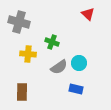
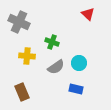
gray cross: rotated 10 degrees clockwise
yellow cross: moved 1 px left, 2 px down
gray semicircle: moved 3 px left
brown rectangle: rotated 24 degrees counterclockwise
